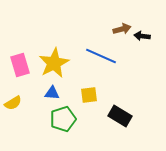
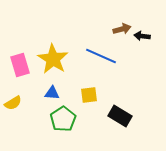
yellow star: moved 1 px left, 4 px up; rotated 12 degrees counterclockwise
green pentagon: rotated 15 degrees counterclockwise
